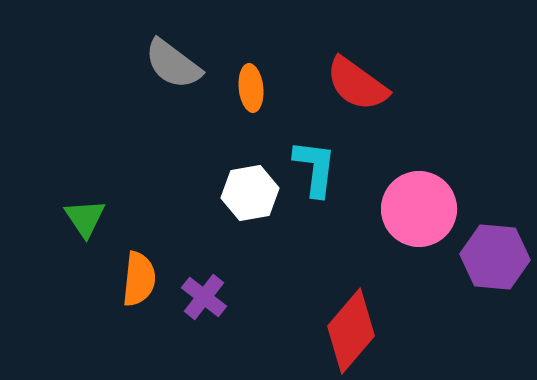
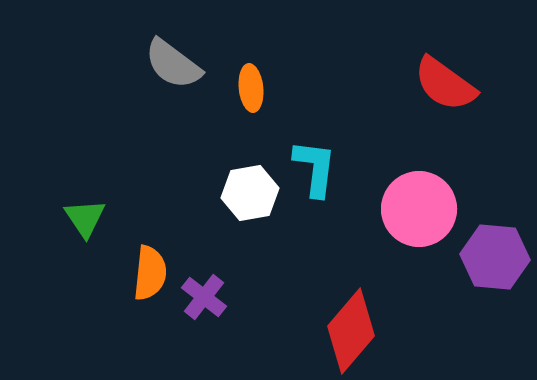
red semicircle: moved 88 px right
orange semicircle: moved 11 px right, 6 px up
